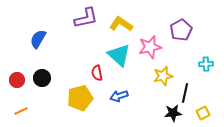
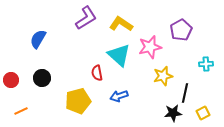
purple L-shape: rotated 20 degrees counterclockwise
red circle: moved 6 px left
yellow pentagon: moved 2 px left, 3 px down
